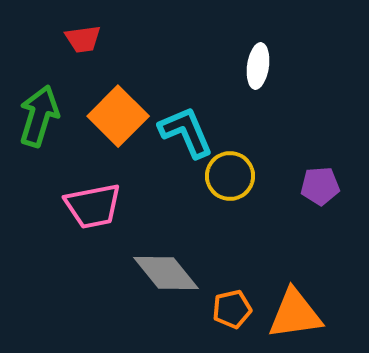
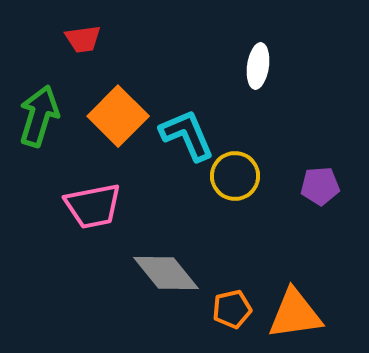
cyan L-shape: moved 1 px right, 3 px down
yellow circle: moved 5 px right
